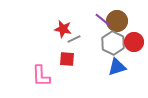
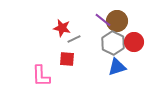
red star: moved 1 px left, 1 px up
